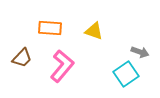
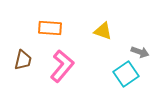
yellow triangle: moved 9 px right
brown trapezoid: moved 1 px right, 2 px down; rotated 30 degrees counterclockwise
